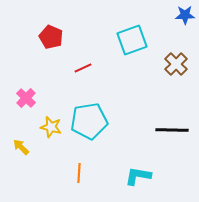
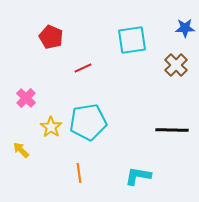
blue star: moved 13 px down
cyan square: rotated 12 degrees clockwise
brown cross: moved 1 px down
cyan pentagon: moved 1 px left, 1 px down
yellow star: rotated 20 degrees clockwise
yellow arrow: moved 3 px down
orange line: rotated 12 degrees counterclockwise
